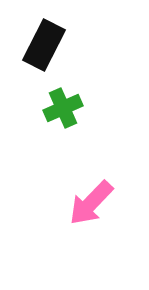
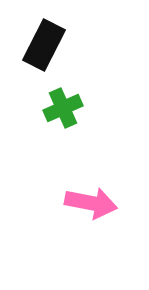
pink arrow: rotated 123 degrees counterclockwise
